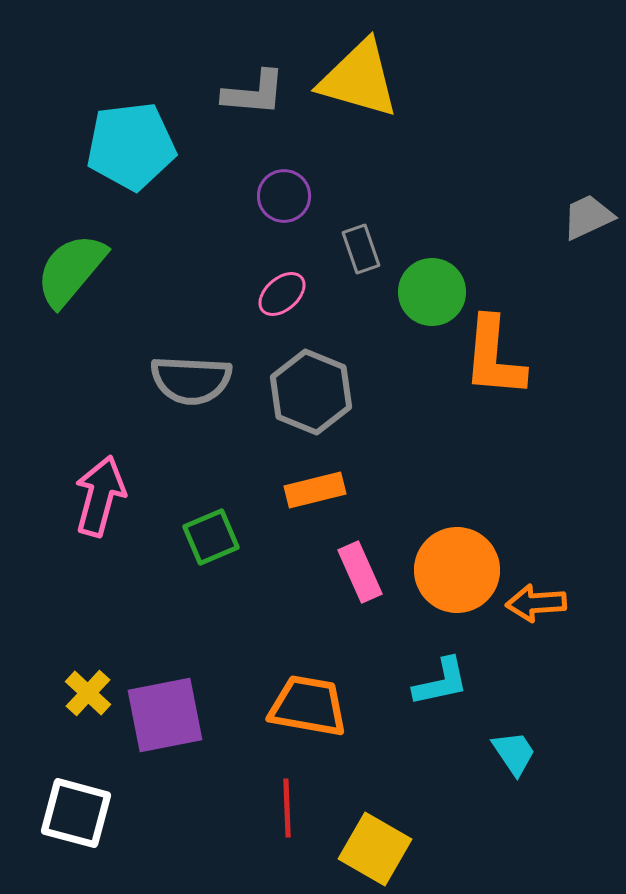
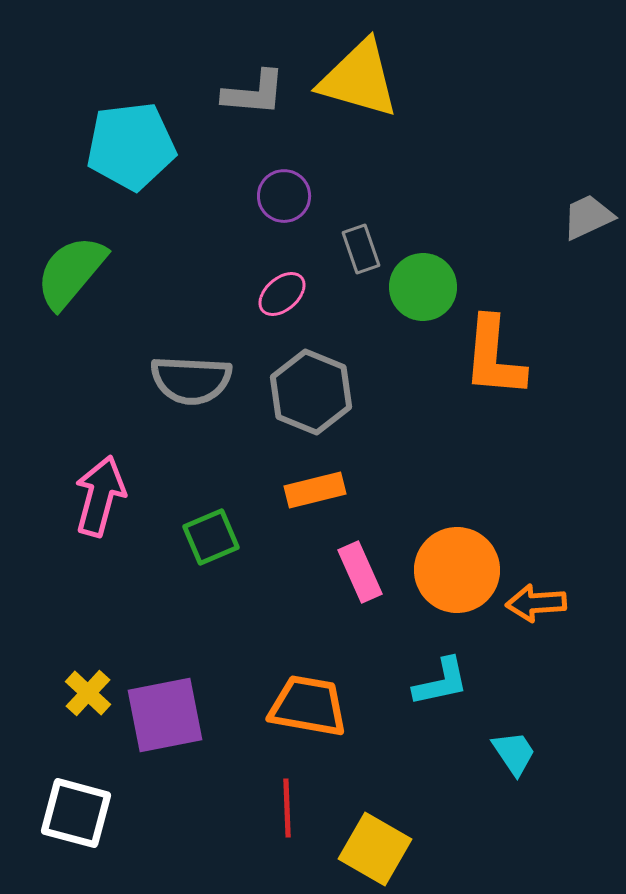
green semicircle: moved 2 px down
green circle: moved 9 px left, 5 px up
